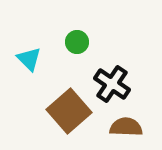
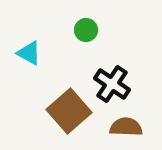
green circle: moved 9 px right, 12 px up
cyan triangle: moved 6 px up; rotated 16 degrees counterclockwise
